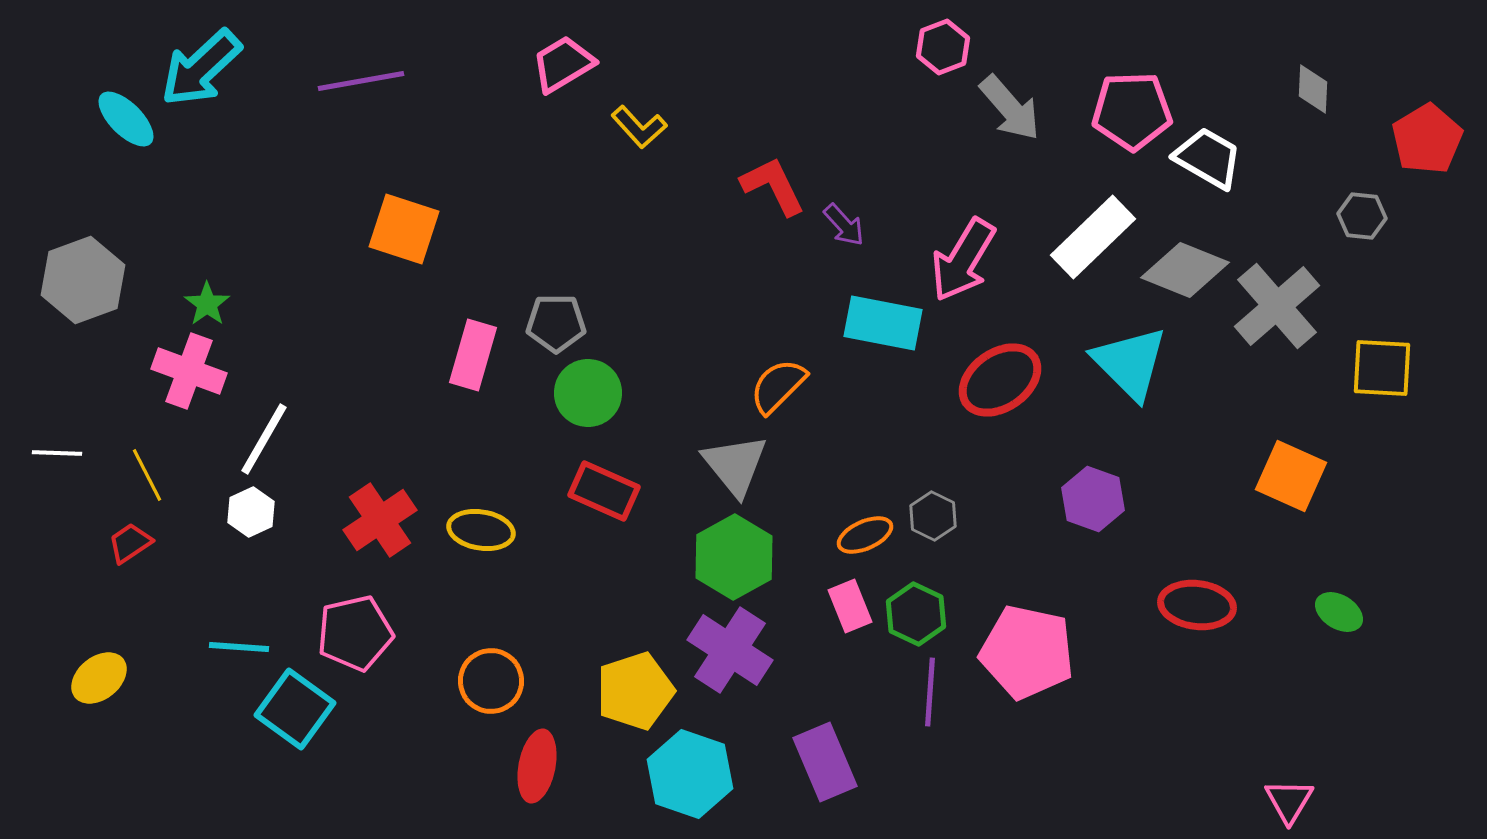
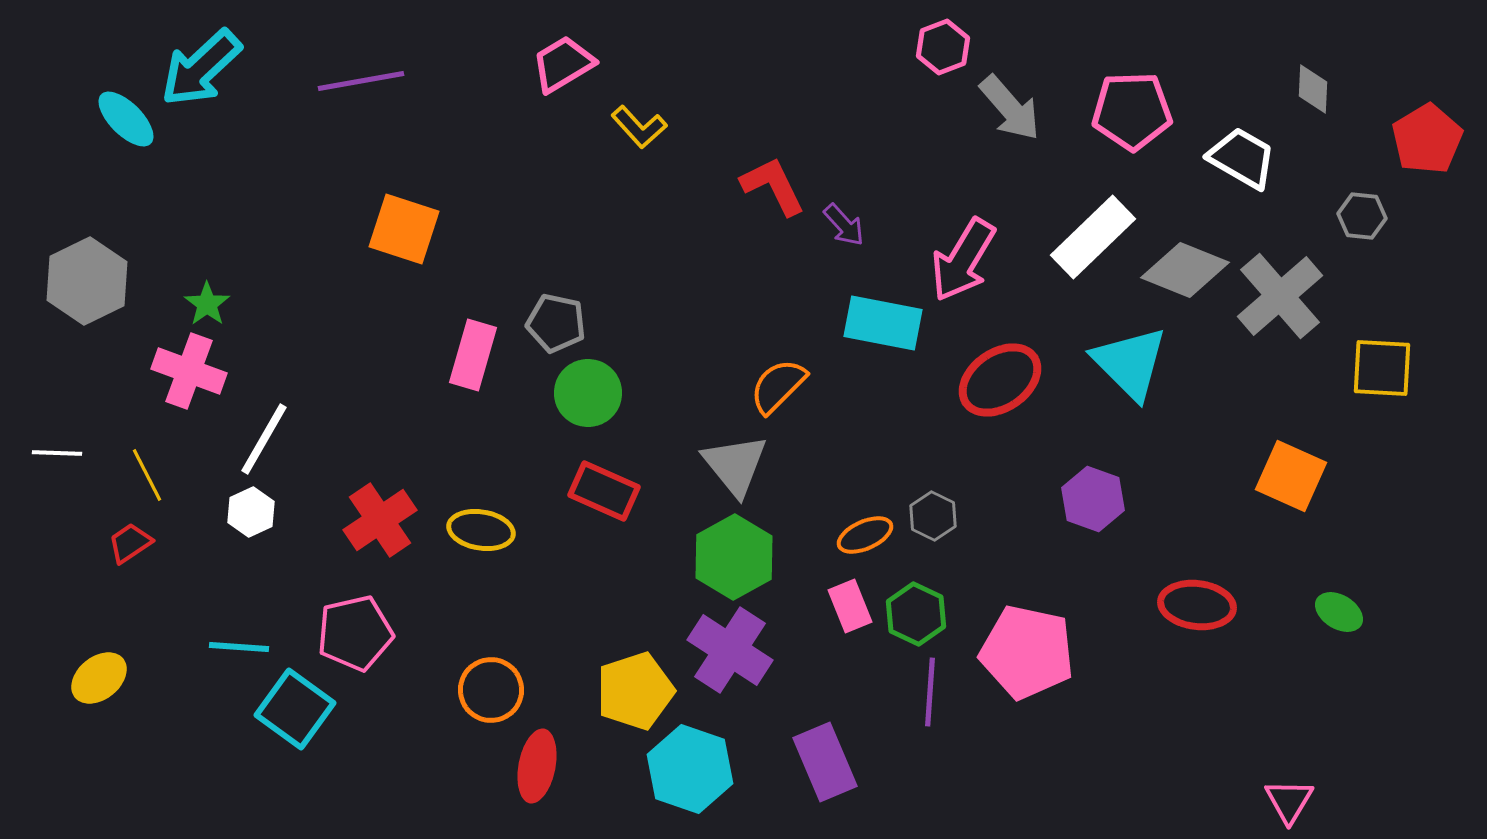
white trapezoid at (1208, 158): moved 34 px right
gray hexagon at (83, 280): moved 4 px right, 1 px down; rotated 6 degrees counterclockwise
gray cross at (1277, 306): moved 3 px right, 10 px up
gray pentagon at (556, 323): rotated 12 degrees clockwise
orange circle at (491, 681): moved 9 px down
cyan hexagon at (690, 774): moved 5 px up
